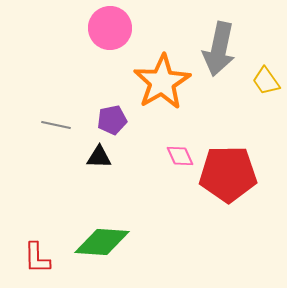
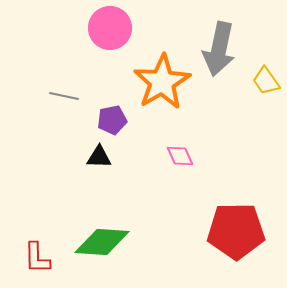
gray line: moved 8 px right, 29 px up
red pentagon: moved 8 px right, 57 px down
